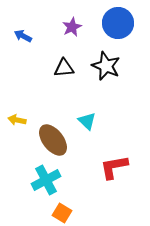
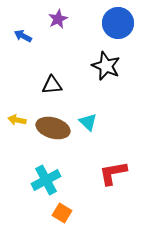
purple star: moved 14 px left, 8 px up
black triangle: moved 12 px left, 17 px down
cyan triangle: moved 1 px right, 1 px down
brown ellipse: moved 12 px up; rotated 36 degrees counterclockwise
red L-shape: moved 1 px left, 6 px down
